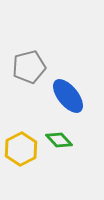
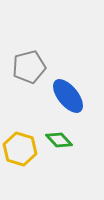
yellow hexagon: moved 1 px left; rotated 16 degrees counterclockwise
